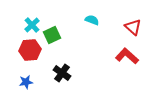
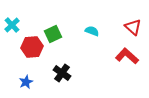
cyan semicircle: moved 11 px down
cyan cross: moved 20 px left
green square: moved 1 px right, 1 px up
red hexagon: moved 2 px right, 3 px up
blue star: rotated 16 degrees counterclockwise
